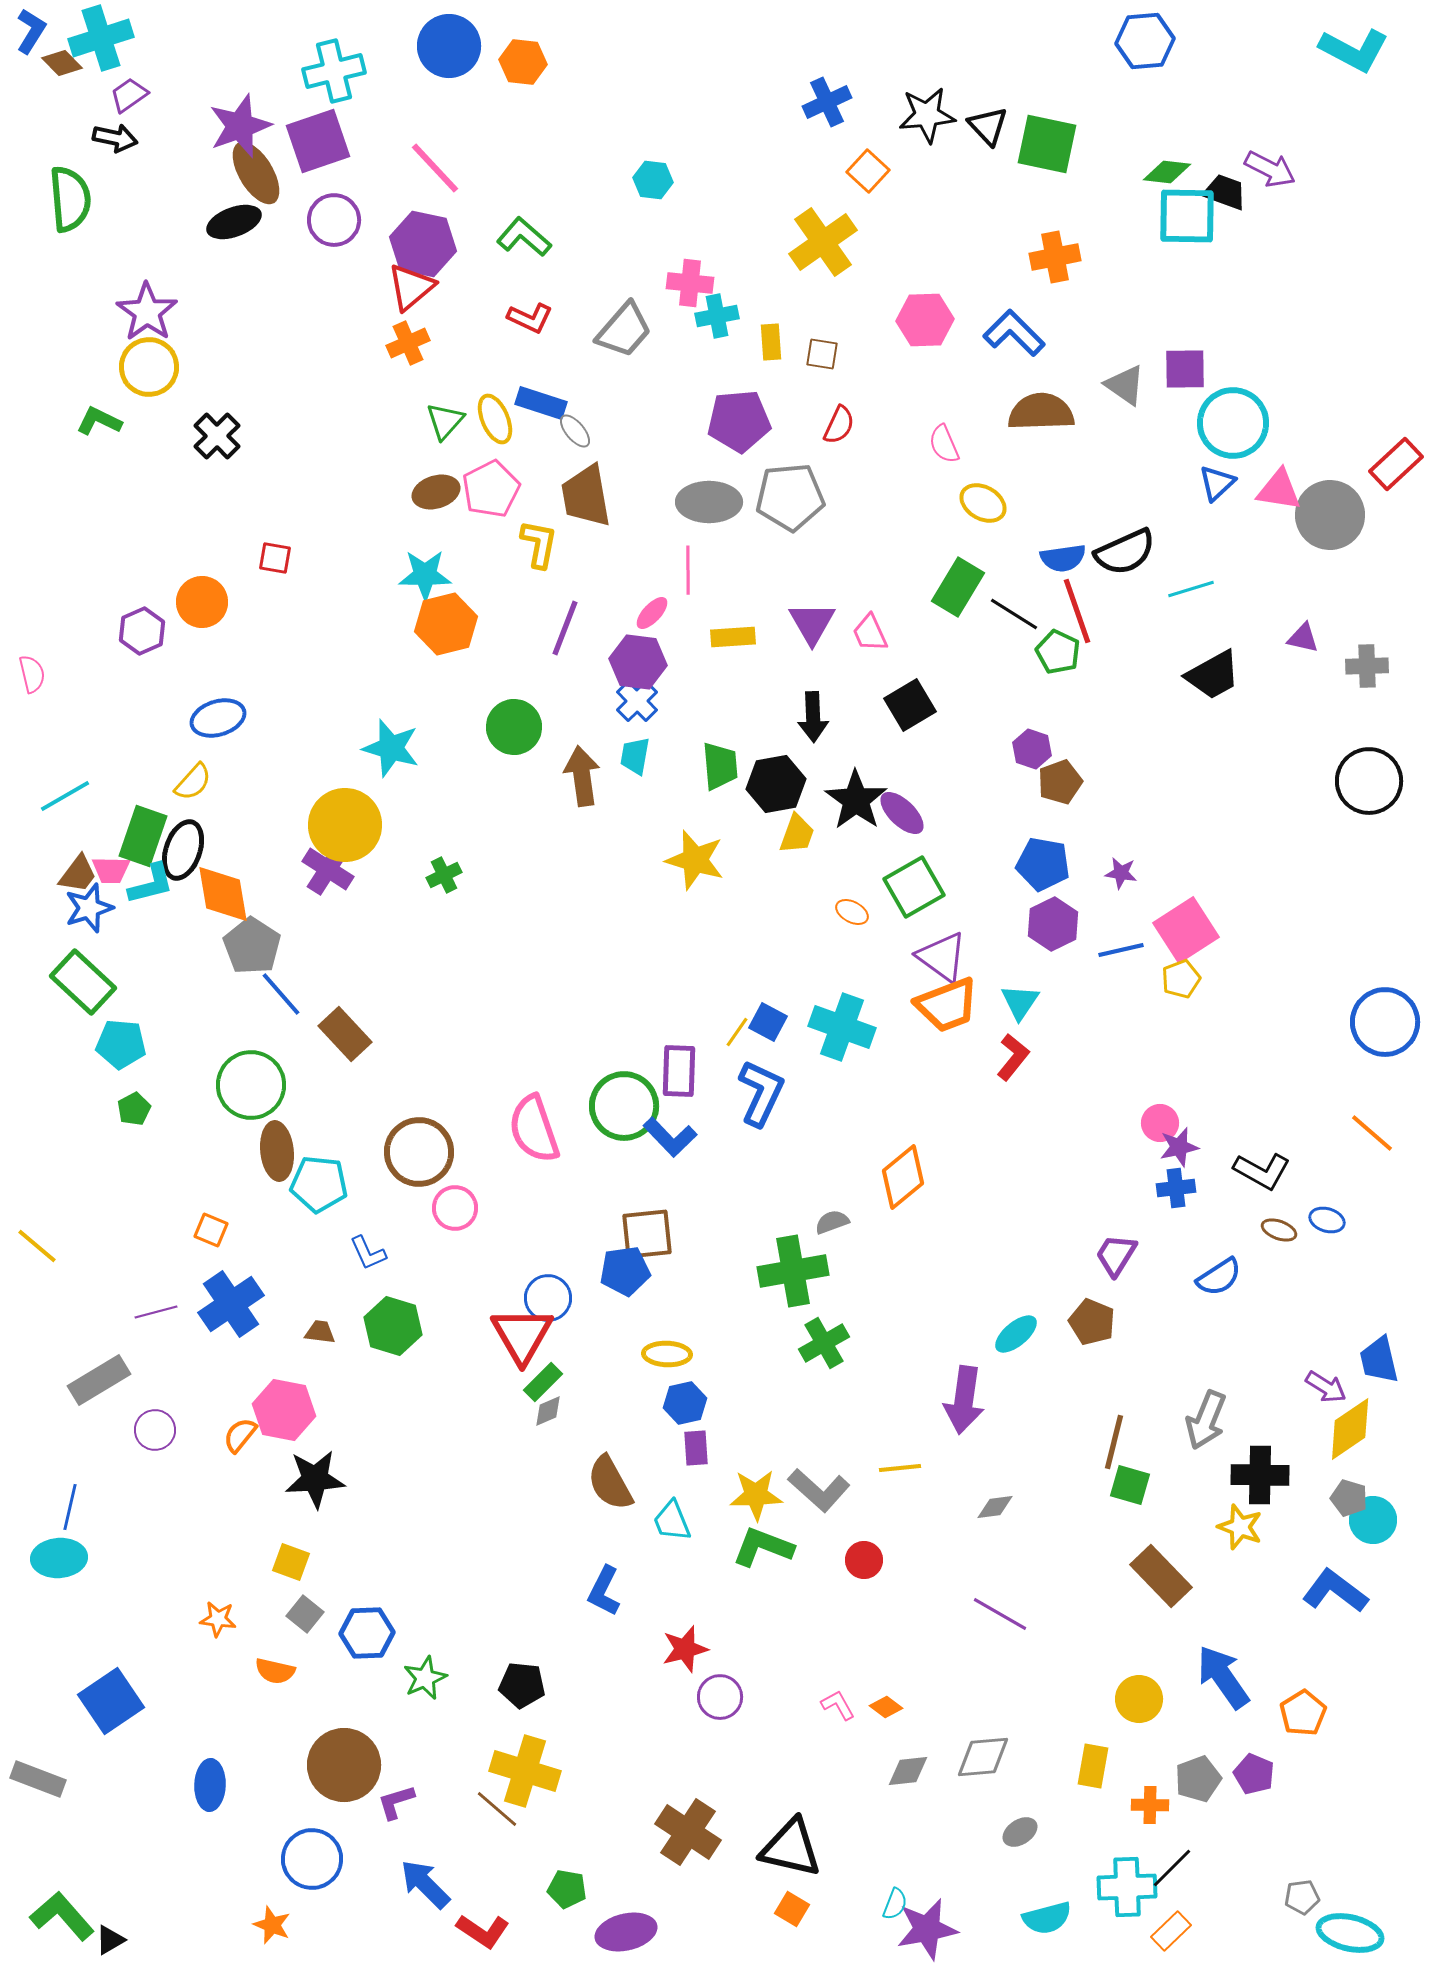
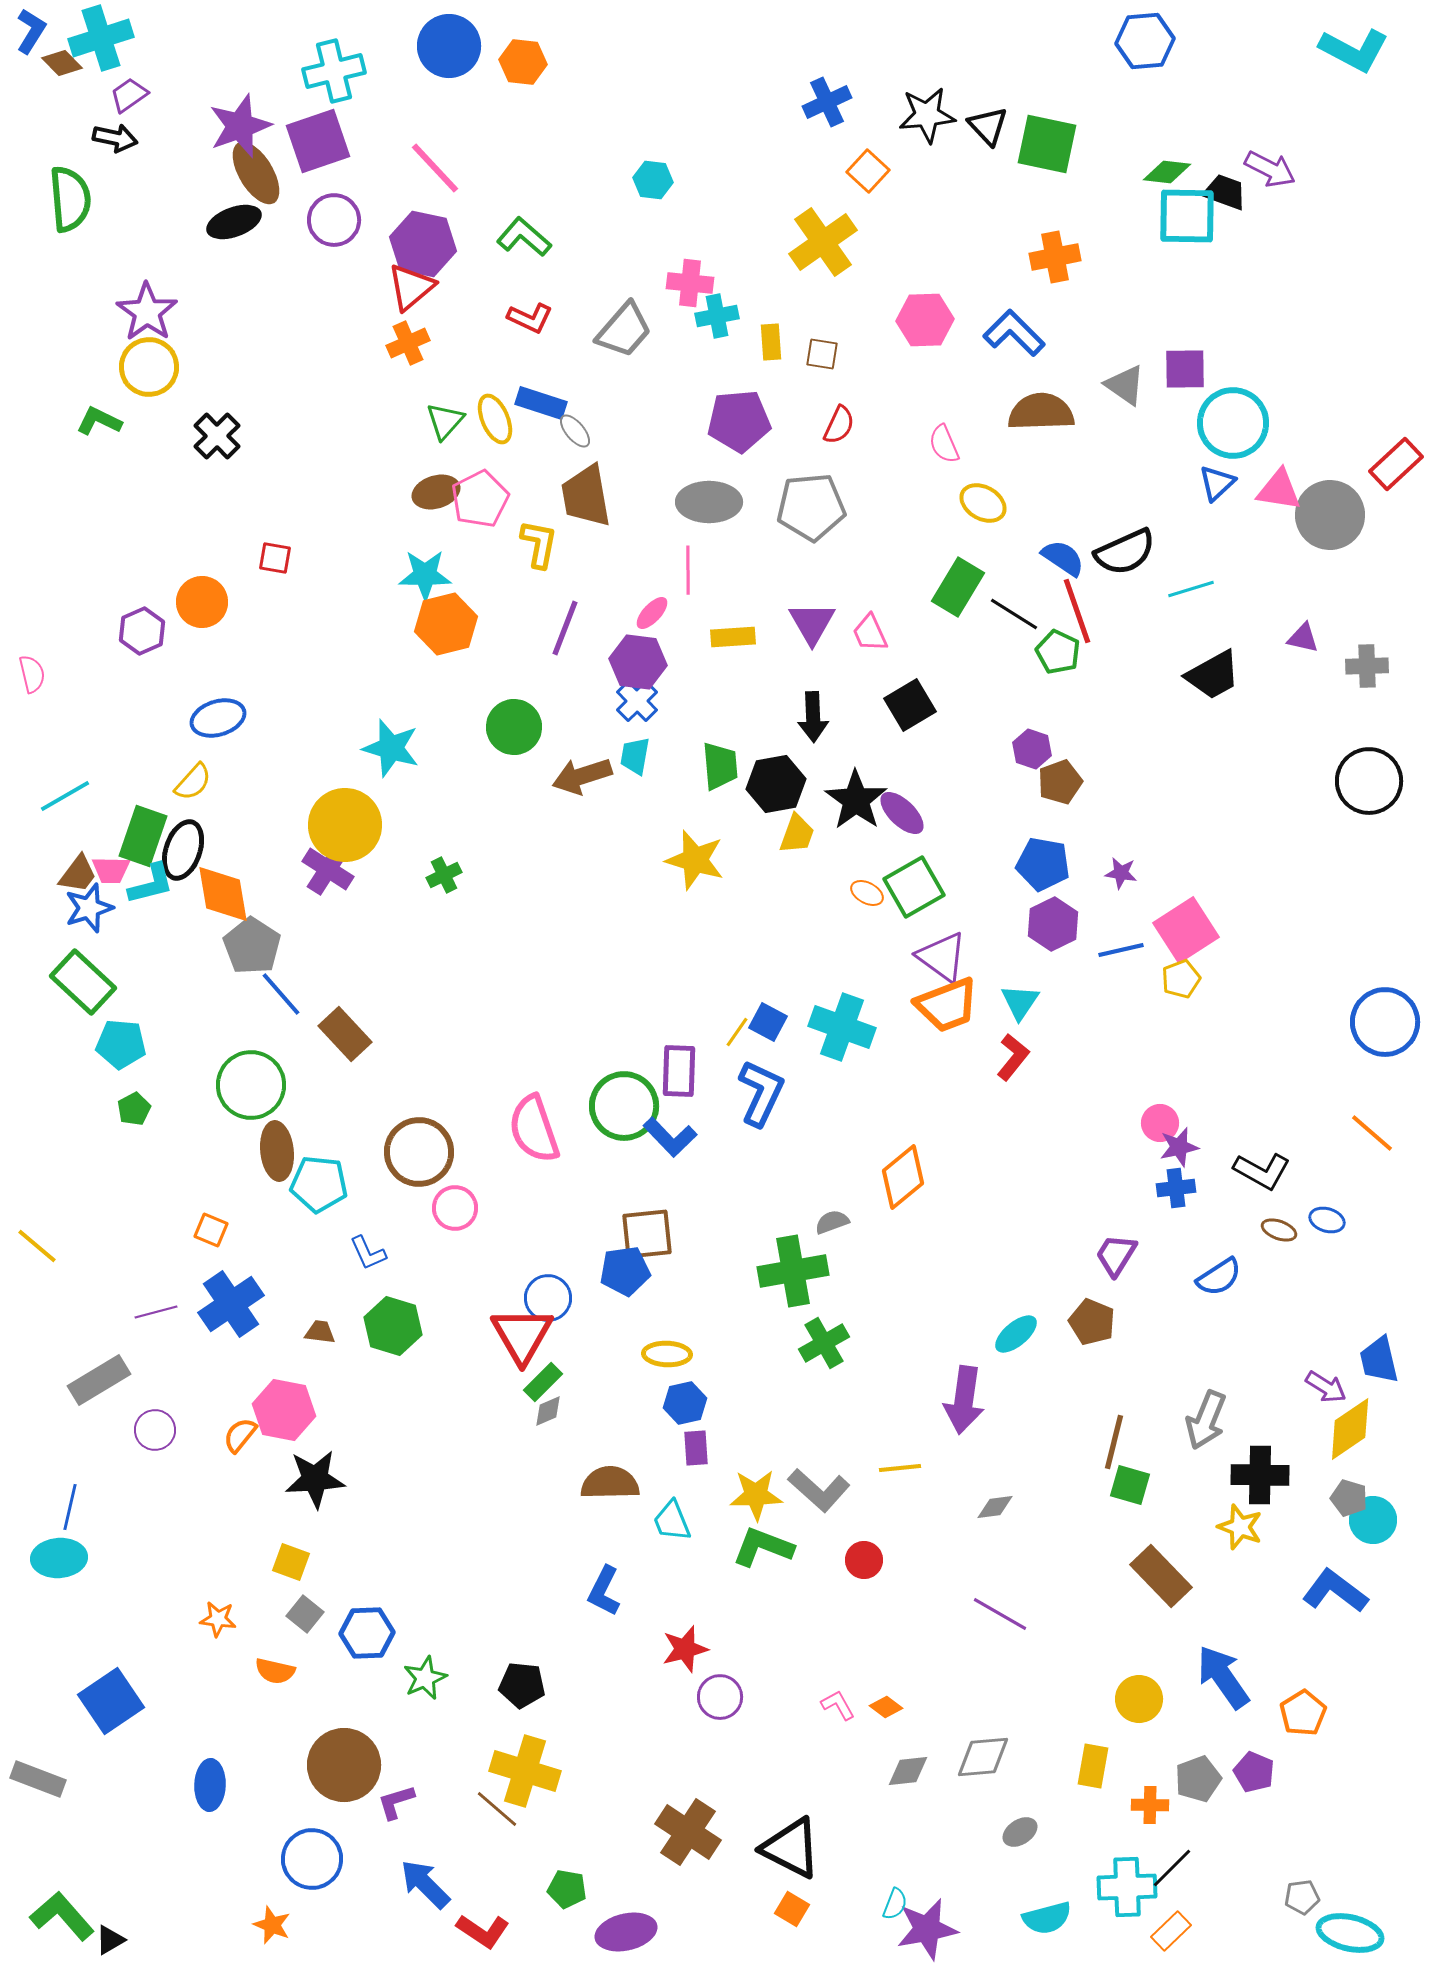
pink pentagon at (491, 489): moved 11 px left, 10 px down
gray pentagon at (790, 497): moved 21 px right, 10 px down
blue semicircle at (1063, 558): rotated 138 degrees counterclockwise
brown arrow at (582, 776): rotated 100 degrees counterclockwise
orange ellipse at (852, 912): moved 15 px right, 19 px up
brown semicircle at (610, 1483): rotated 118 degrees clockwise
purple pentagon at (1254, 1774): moved 2 px up
black triangle at (791, 1848): rotated 14 degrees clockwise
